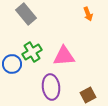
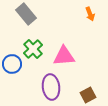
orange arrow: moved 2 px right
green cross: moved 1 px right, 3 px up; rotated 12 degrees counterclockwise
